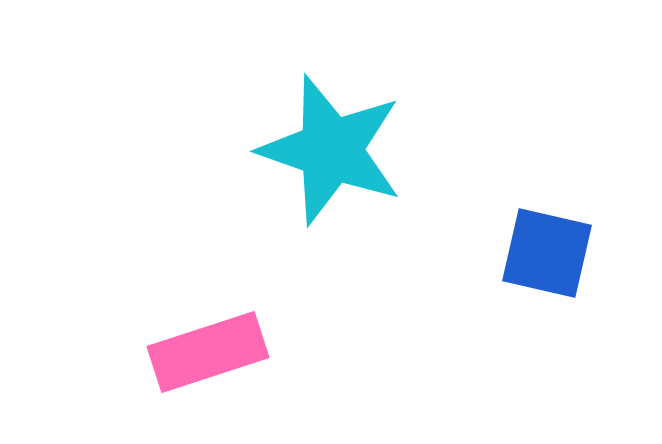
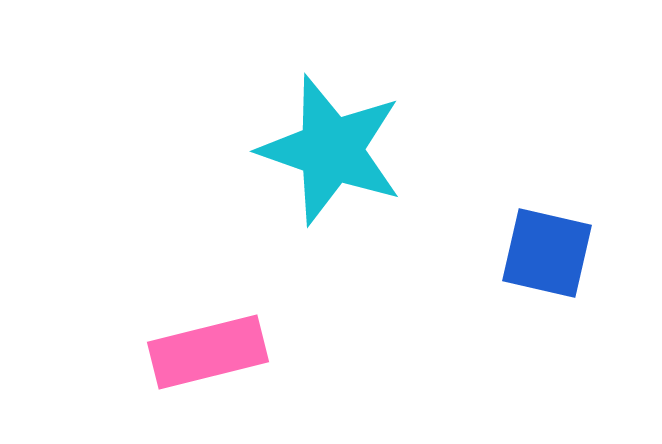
pink rectangle: rotated 4 degrees clockwise
